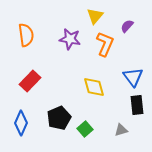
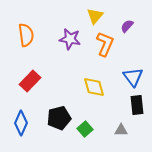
black pentagon: rotated 10 degrees clockwise
gray triangle: rotated 16 degrees clockwise
